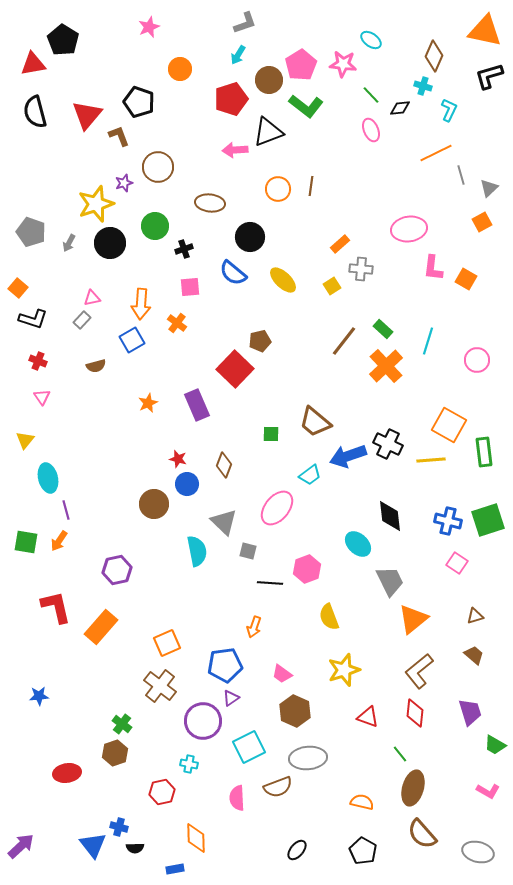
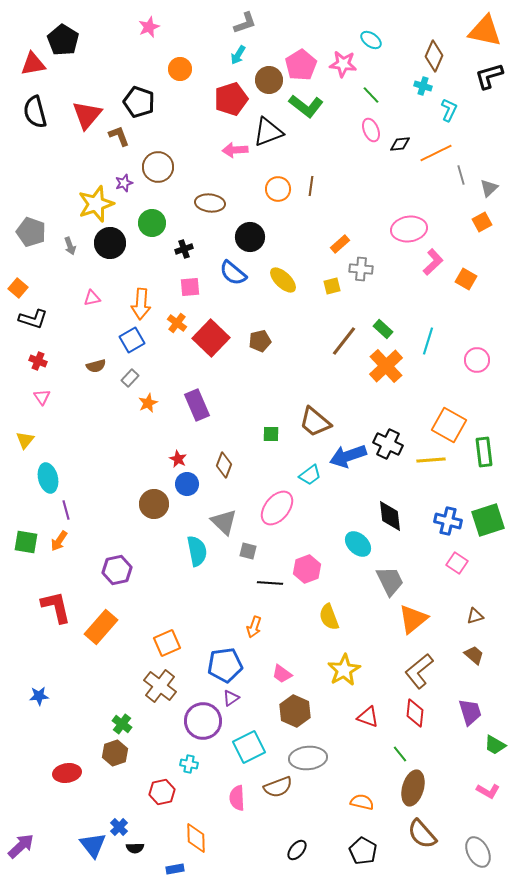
black diamond at (400, 108): moved 36 px down
green circle at (155, 226): moved 3 px left, 3 px up
gray arrow at (69, 243): moved 1 px right, 3 px down; rotated 48 degrees counterclockwise
pink L-shape at (433, 268): moved 6 px up; rotated 140 degrees counterclockwise
yellow square at (332, 286): rotated 18 degrees clockwise
gray rectangle at (82, 320): moved 48 px right, 58 px down
red square at (235, 369): moved 24 px left, 31 px up
red star at (178, 459): rotated 12 degrees clockwise
yellow star at (344, 670): rotated 12 degrees counterclockwise
blue cross at (119, 827): rotated 30 degrees clockwise
gray ellipse at (478, 852): rotated 48 degrees clockwise
